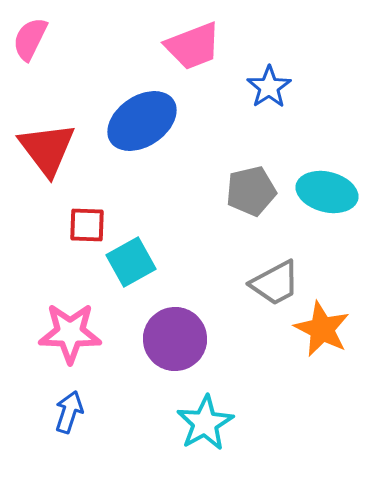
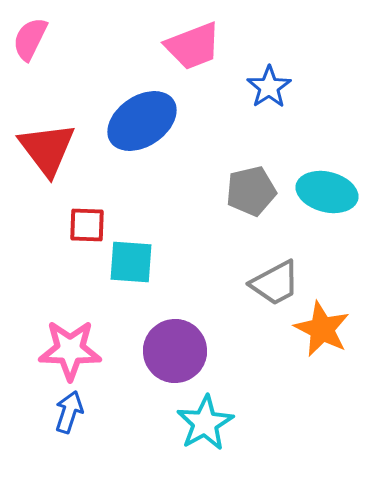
cyan square: rotated 33 degrees clockwise
pink star: moved 17 px down
purple circle: moved 12 px down
